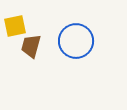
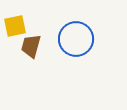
blue circle: moved 2 px up
